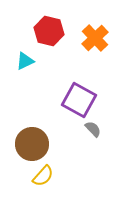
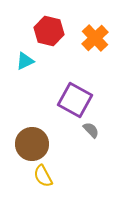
purple square: moved 4 px left
gray semicircle: moved 2 px left, 1 px down
yellow semicircle: rotated 110 degrees clockwise
